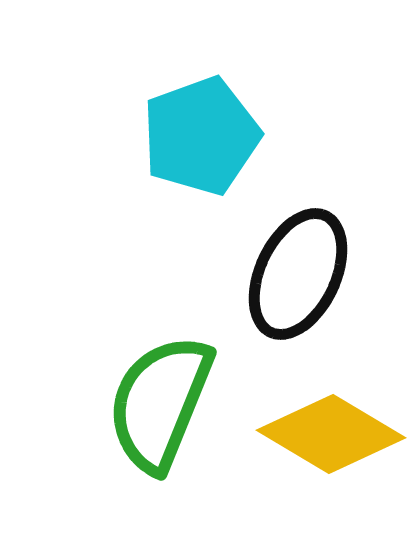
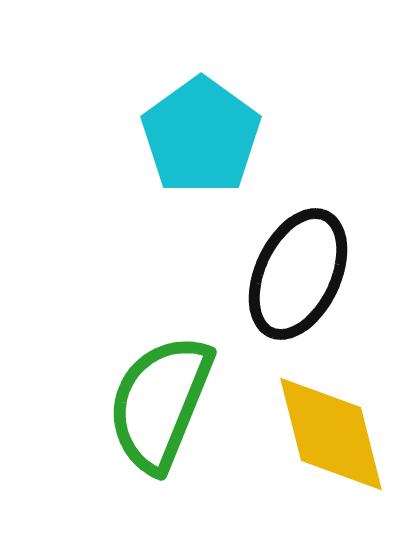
cyan pentagon: rotated 16 degrees counterclockwise
yellow diamond: rotated 45 degrees clockwise
